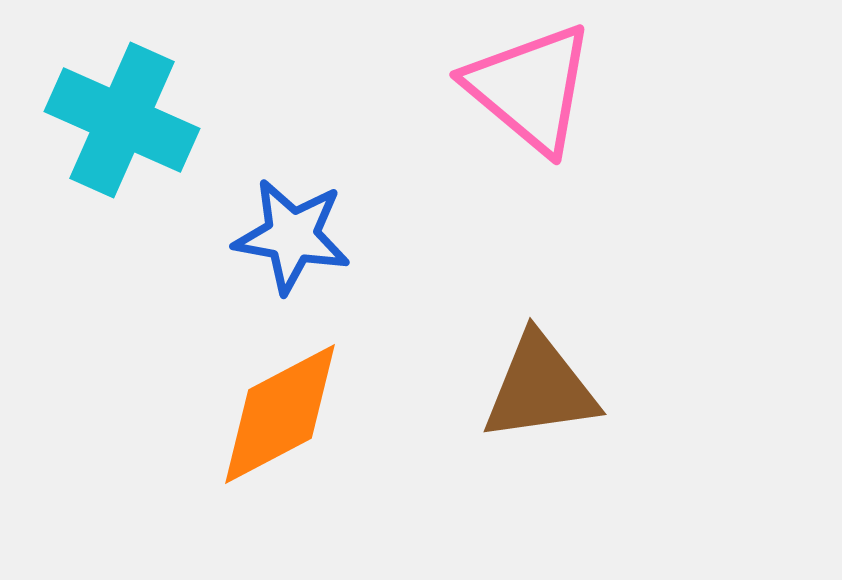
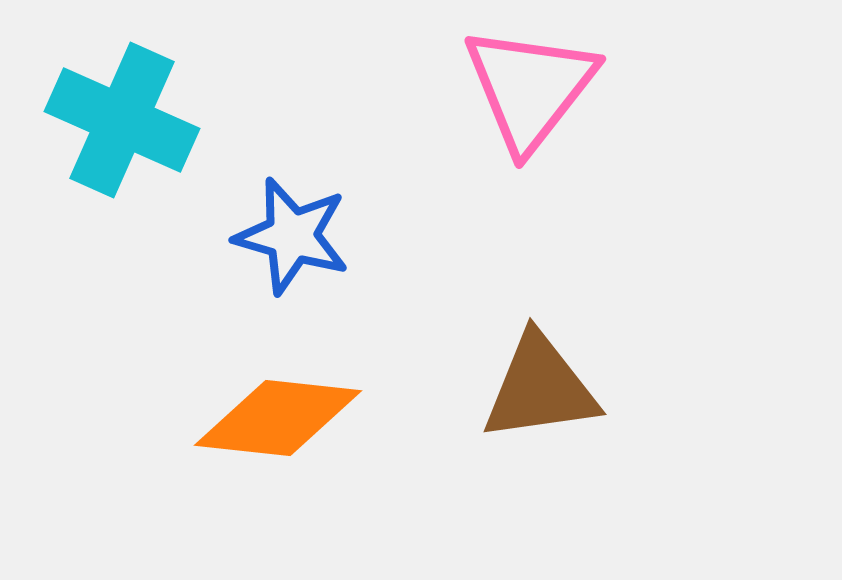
pink triangle: rotated 28 degrees clockwise
blue star: rotated 6 degrees clockwise
orange diamond: moved 2 px left, 4 px down; rotated 34 degrees clockwise
